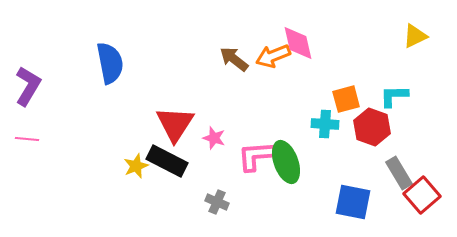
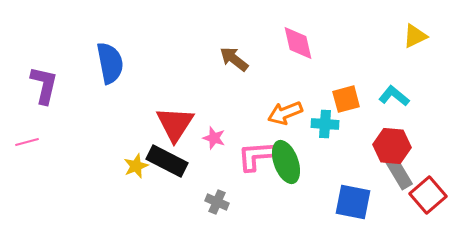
orange arrow: moved 12 px right, 57 px down
purple L-shape: moved 16 px right, 1 px up; rotated 18 degrees counterclockwise
cyan L-shape: rotated 40 degrees clockwise
red hexagon: moved 20 px right, 19 px down; rotated 15 degrees counterclockwise
pink line: moved 3 px down; rotated 20 degrees counterclockwise
red square: moved 6 px right
